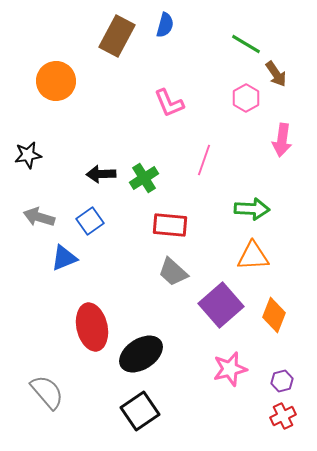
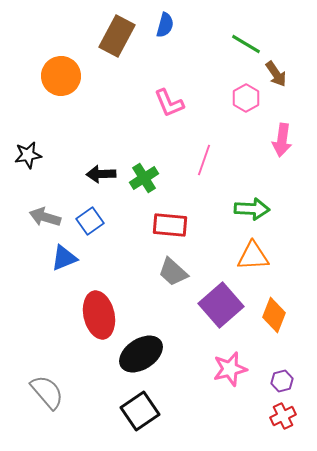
orange circle: moved 5 px right, 5 px up
gray arrow: moved 6 px right
red ellipse: moved 7 px right, 12 px up
